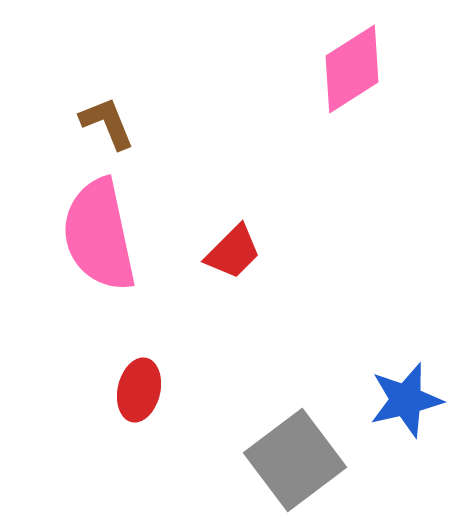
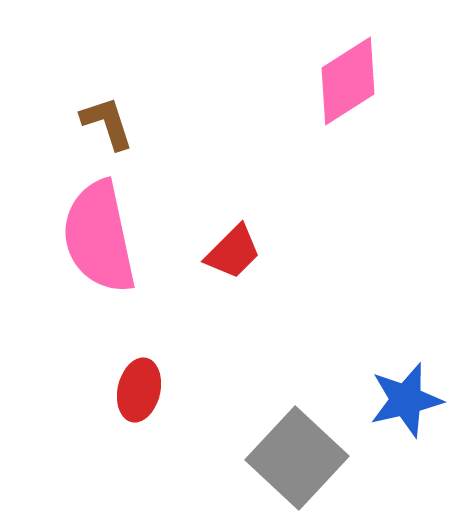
pink diamond: moved 4 px left, 12 px down
brown L-shape: rotated 4 degrees clockwise
pink semicircle: moved 2 px down
gray square: moved 2 px right, 2 px up; rotated 10 degrees counterclockwise
